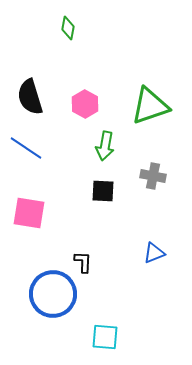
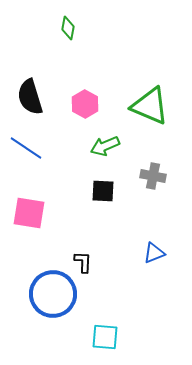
green triangle: rotated 42 degrees clockwise
green arrow: rotated 56 degrees clockwise
